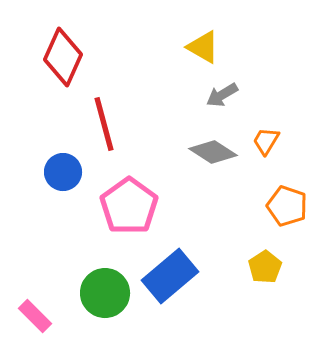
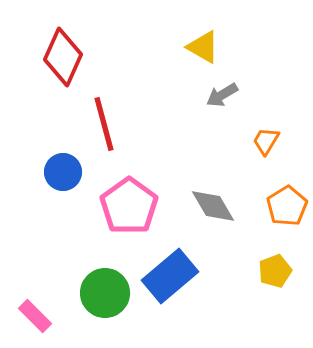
gray diamond: moved 54 px down; rotated 27 degrees clockwise
orange pentagon: rotated 21 degrees clockwise
yellow pentagon: moved 10 px right, 4 px down; rotated 12 degrees clockwise
